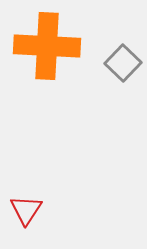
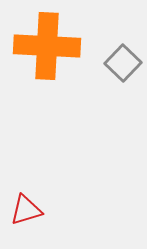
red triangle: rotated 40 degrees clockwise
